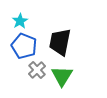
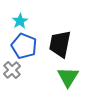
black trapezoid: moved 2 px down
gray cross: moved 25 px left
green triangle: moved 6 px right, 1 px down
